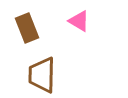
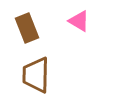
brown trapezoid: moved 6 px left
